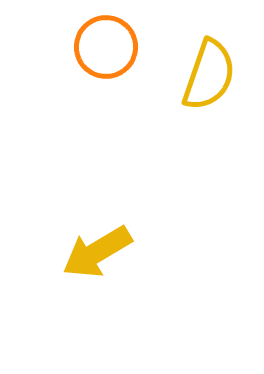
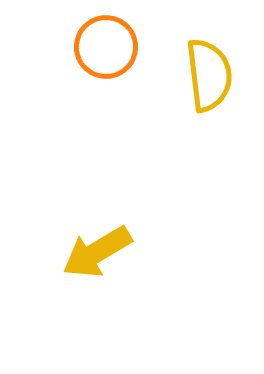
yellow semicircle: rotated 26 degrees counterclockwise
